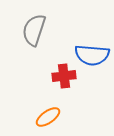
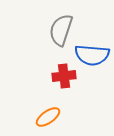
gray semicircle: moved 27 px right
